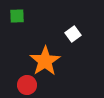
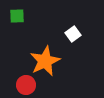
orange star: rotated 8 degrees clockwise
red circle: moved 1 px left
